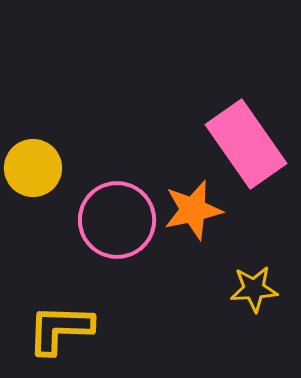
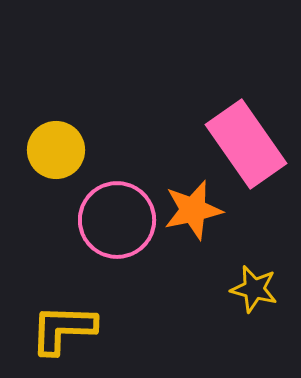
yellow circle: moved 23 px right, 18 px up
yellow star: rotated 18 degrees clockwise
yellow L-shape: moved 3 px right
